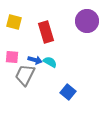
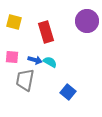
gray trapezoid: moved 5 px down; rotated 15 degrees counterclockwise
